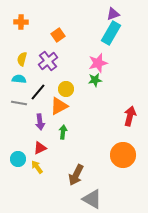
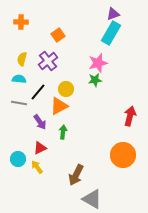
purple arrow: rotated 28 degrees counterclockwise
